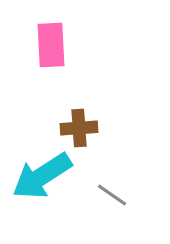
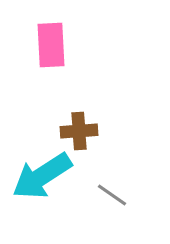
brown cross: moved 3 px down
